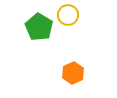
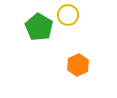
orange hexagon: moved 5 px right, 8 px up
